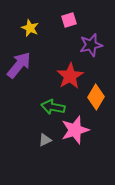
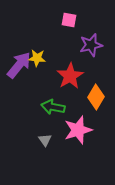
pink square: rotated 28 degrees clockwise
yellow star: moved 7 px right, 30 px down; rotated 18 degrees counterclockwise
pink star: moved 3 px right
gray triangle: rotated 40 degrees counterclockwise
